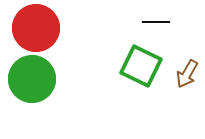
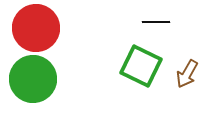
green circle: moved 1 px right
